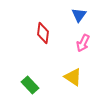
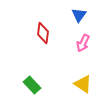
yellow triangle: moved 10 px right, 7 px down
green rectangle: moved 2 px right
